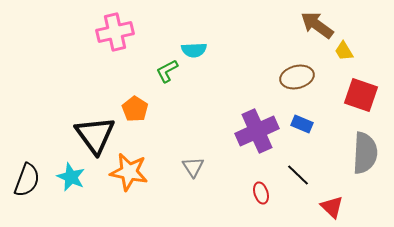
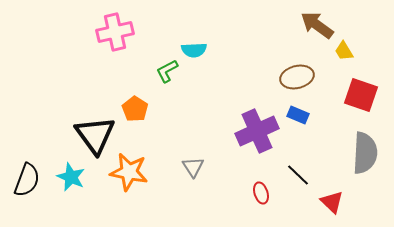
blue rectangle: moved 4 px left, 9 px up
red triangle: moved 5 px up
